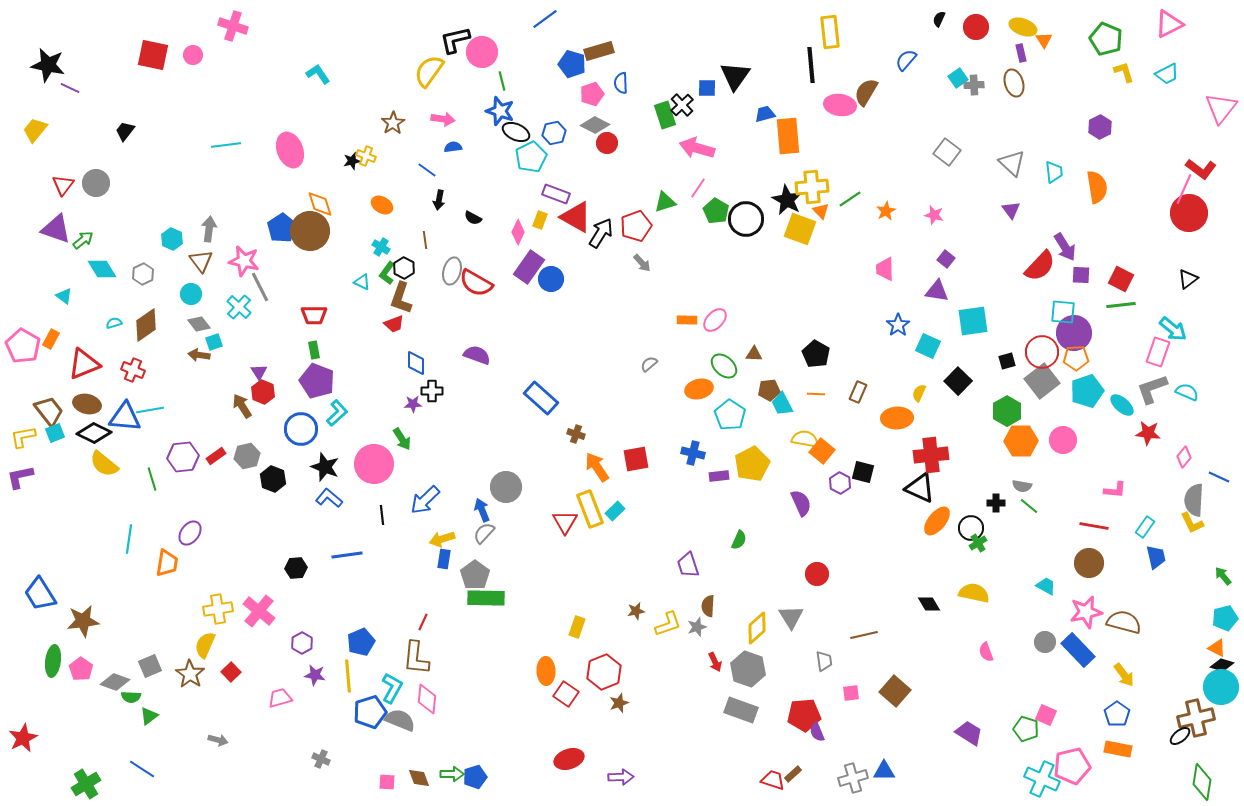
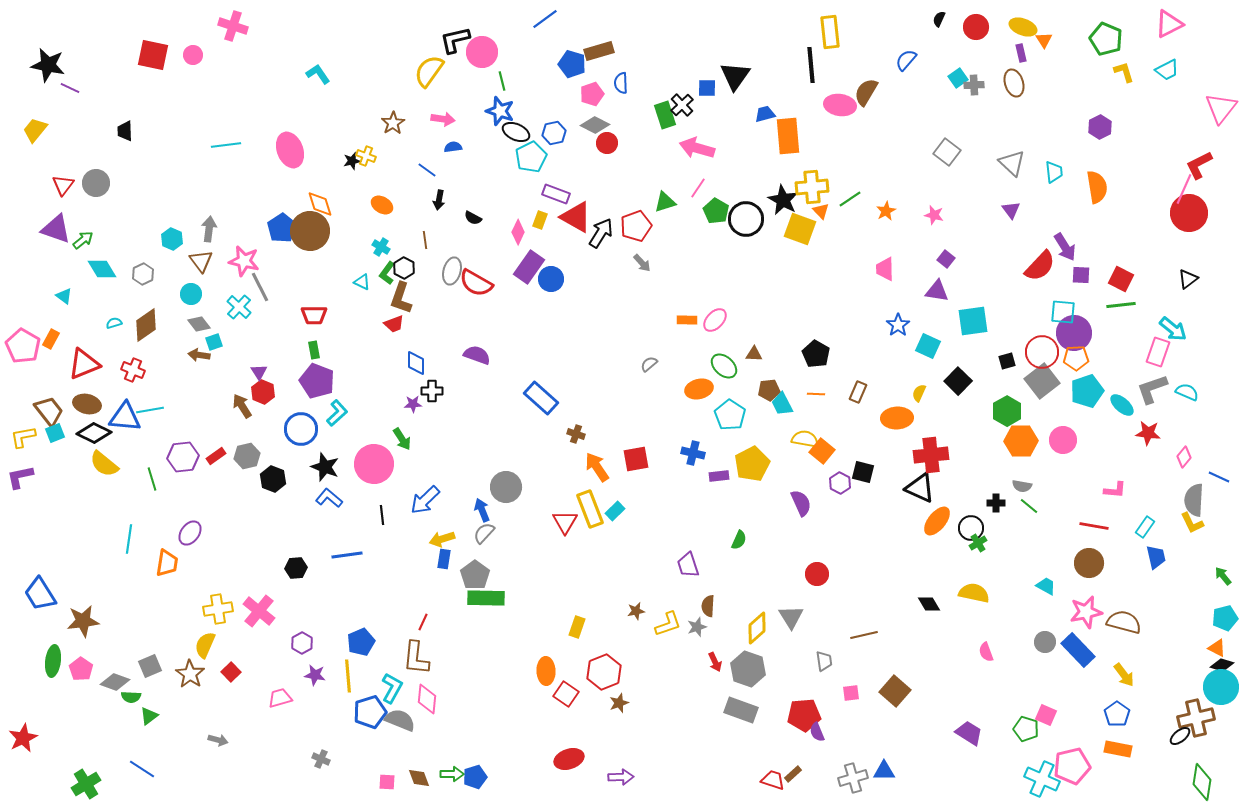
cyan trapezoid at (1167, 74): moved 4 px up
black trapezoid at (125, 131): rotated 40 degrees counterclockwise
red L-shape at (1201, 169): moved 2 px left, 4 px up; rotated 116 degrees clockwise
black star at (787, 200): moved 4 px left
